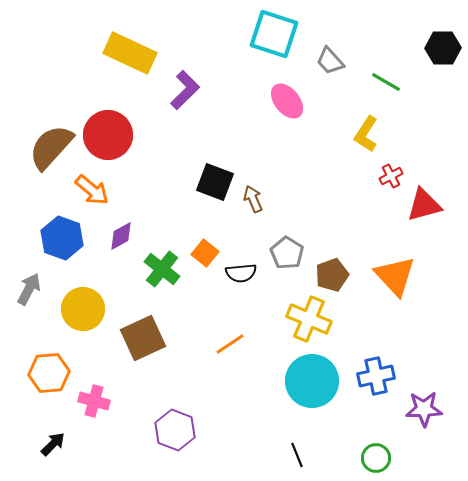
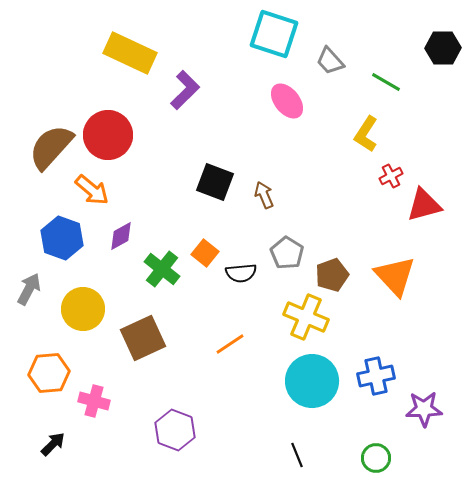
brown arrow: moved 11 px right, 4 px up
yellow cross: moved 3 px left, 2 px up
